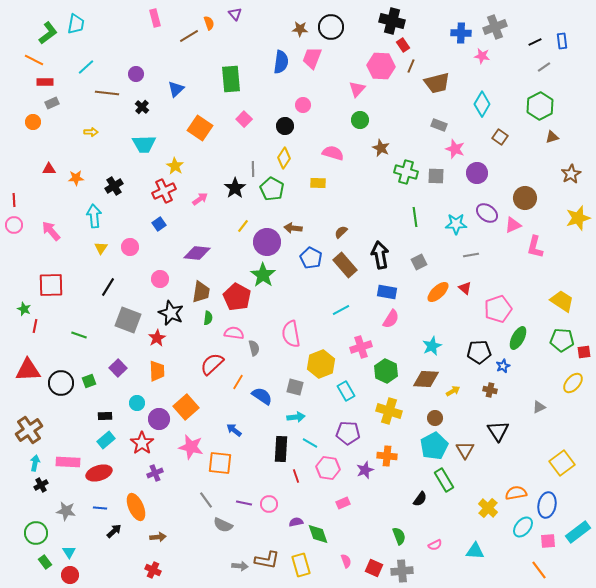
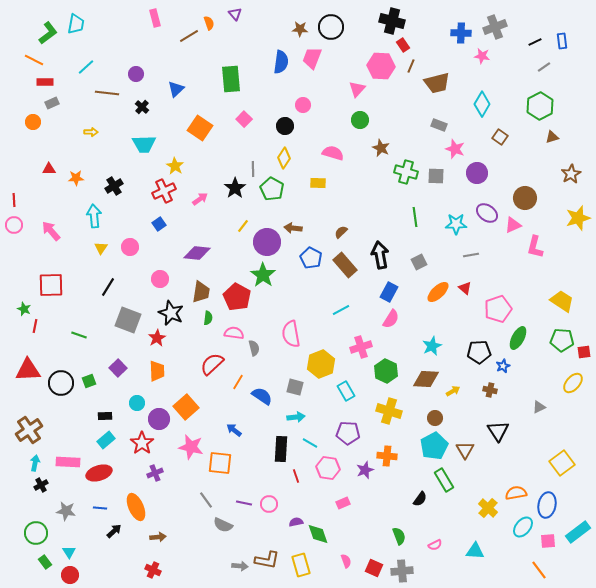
blue rectangle at (387, 292): moved 2 px right; rotated 72 degrees counterclockwise
